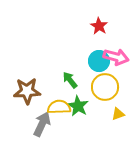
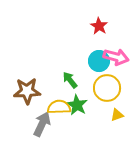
yellow circle: moved 2 px right, 1 px down
green star: moved 1 px left, 1 px up
yellow triangle: moved 1 px left, 1 px down
